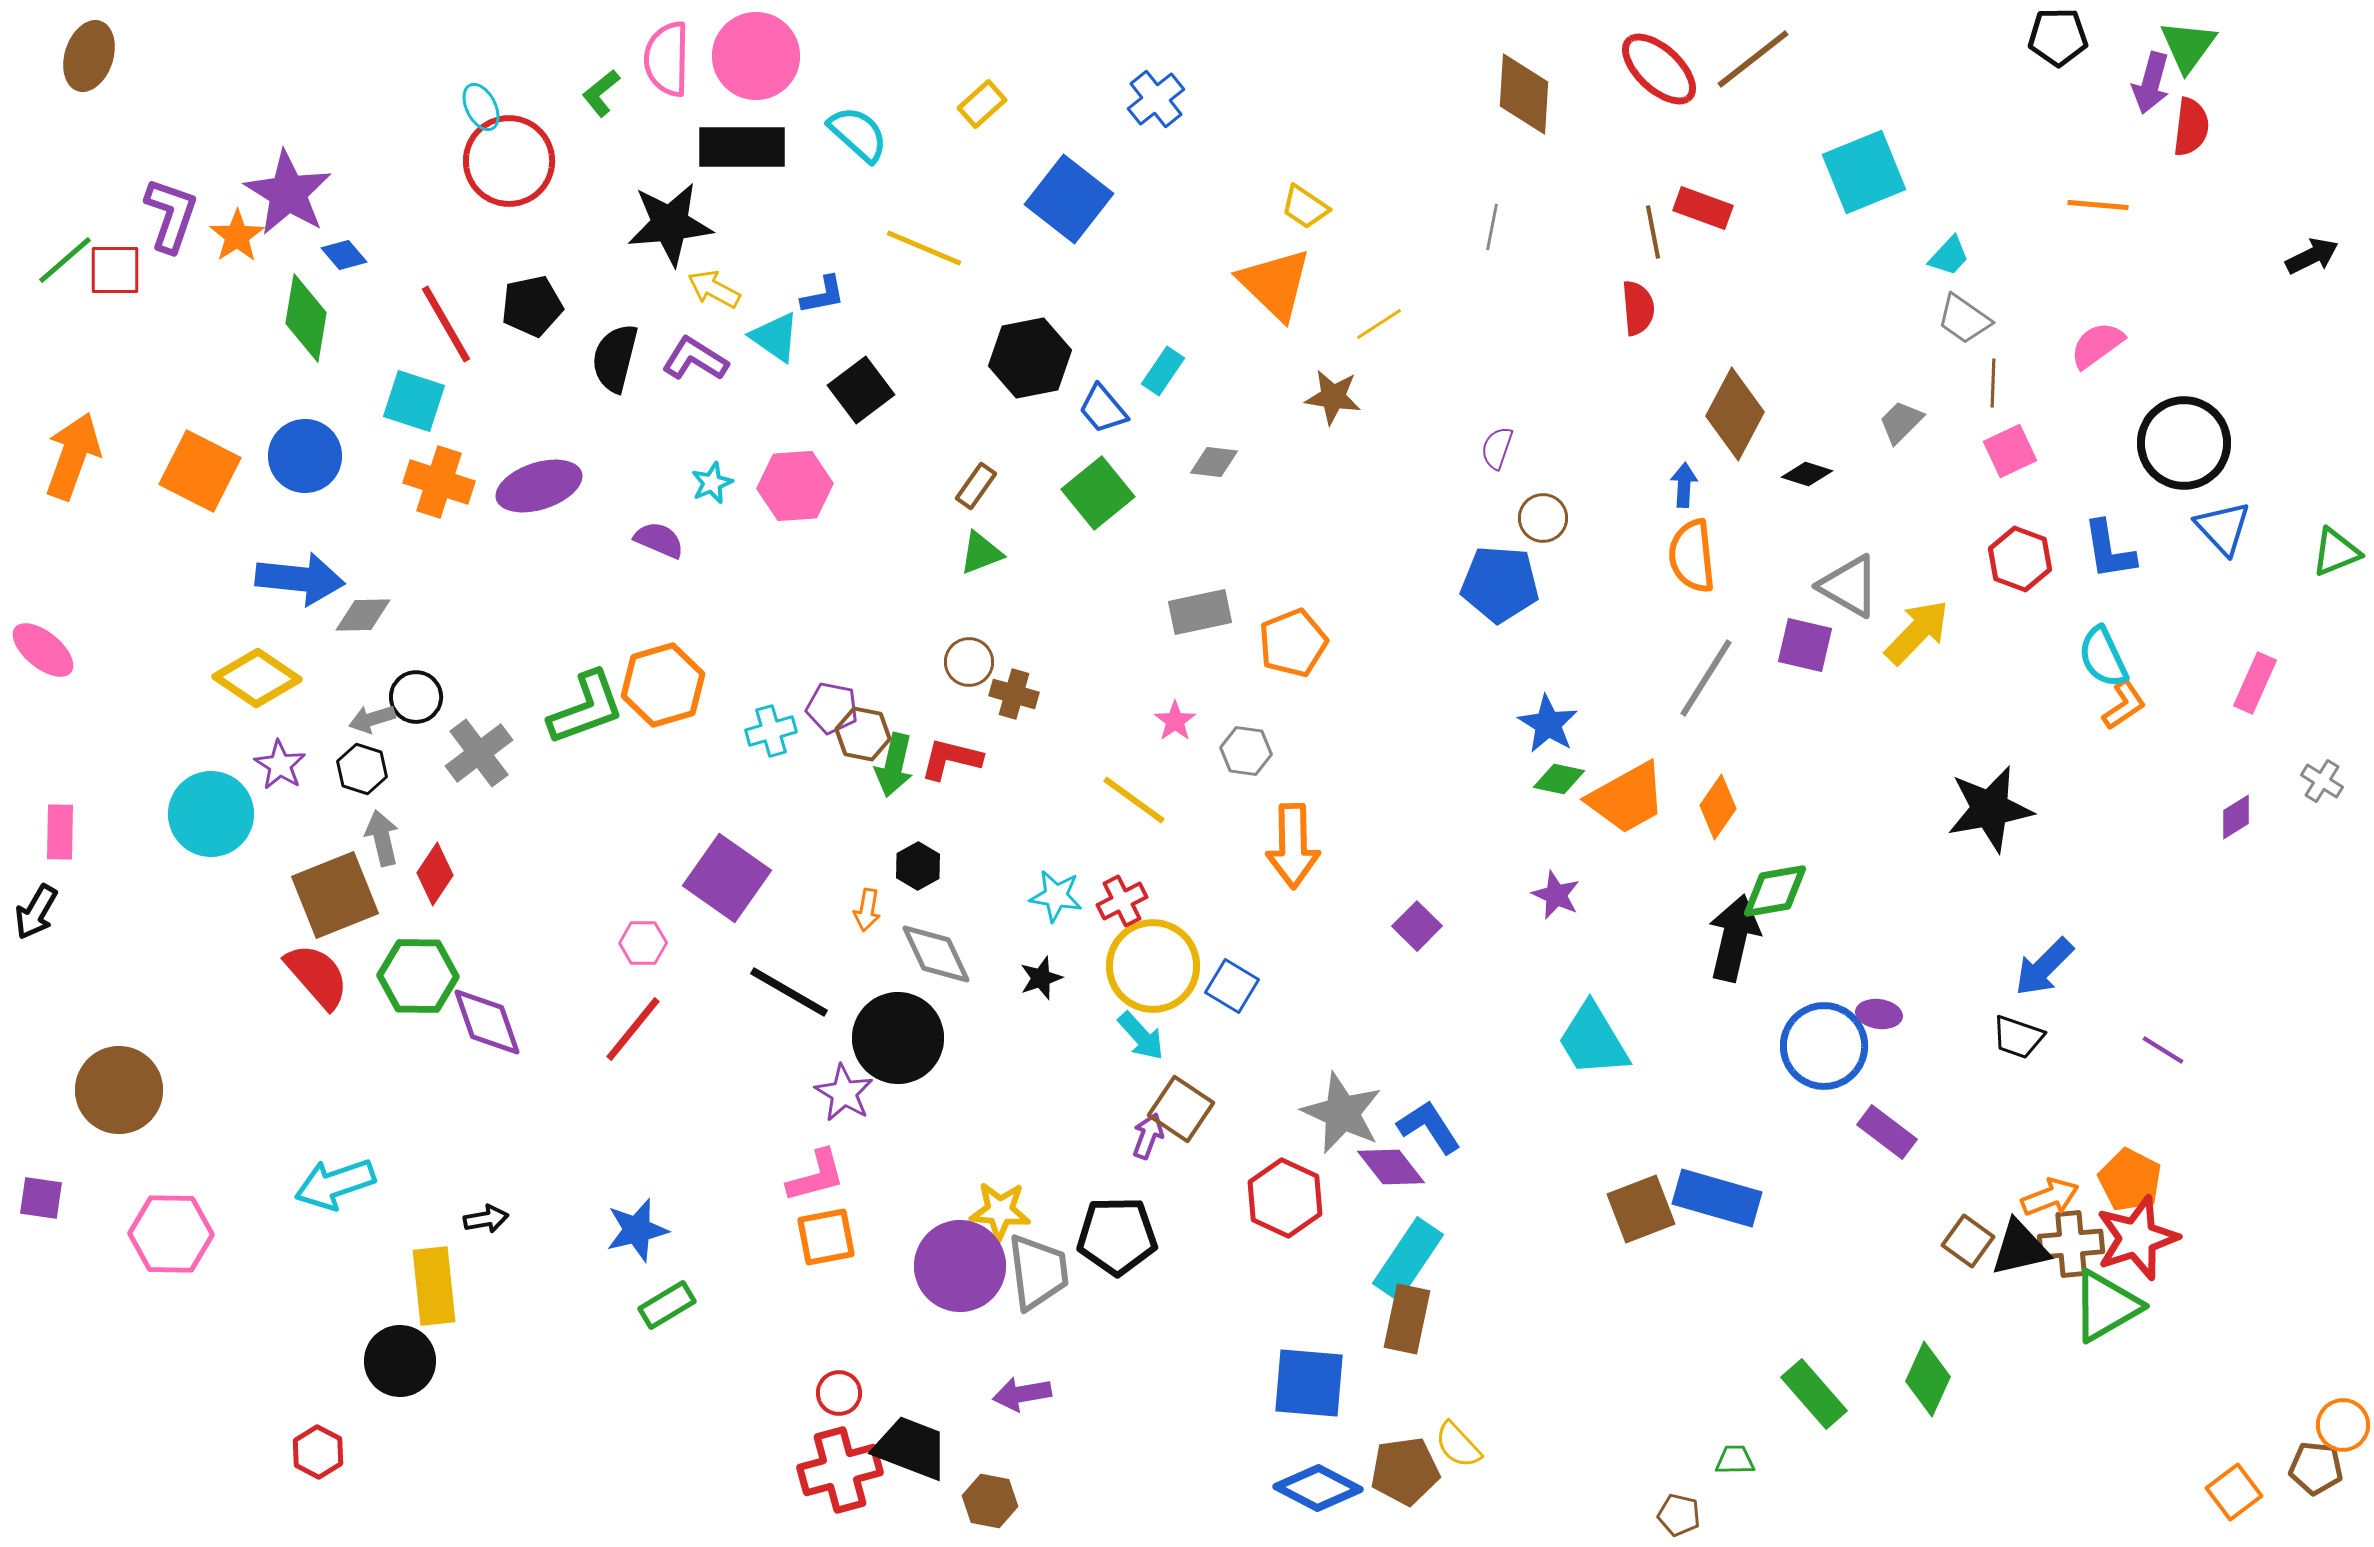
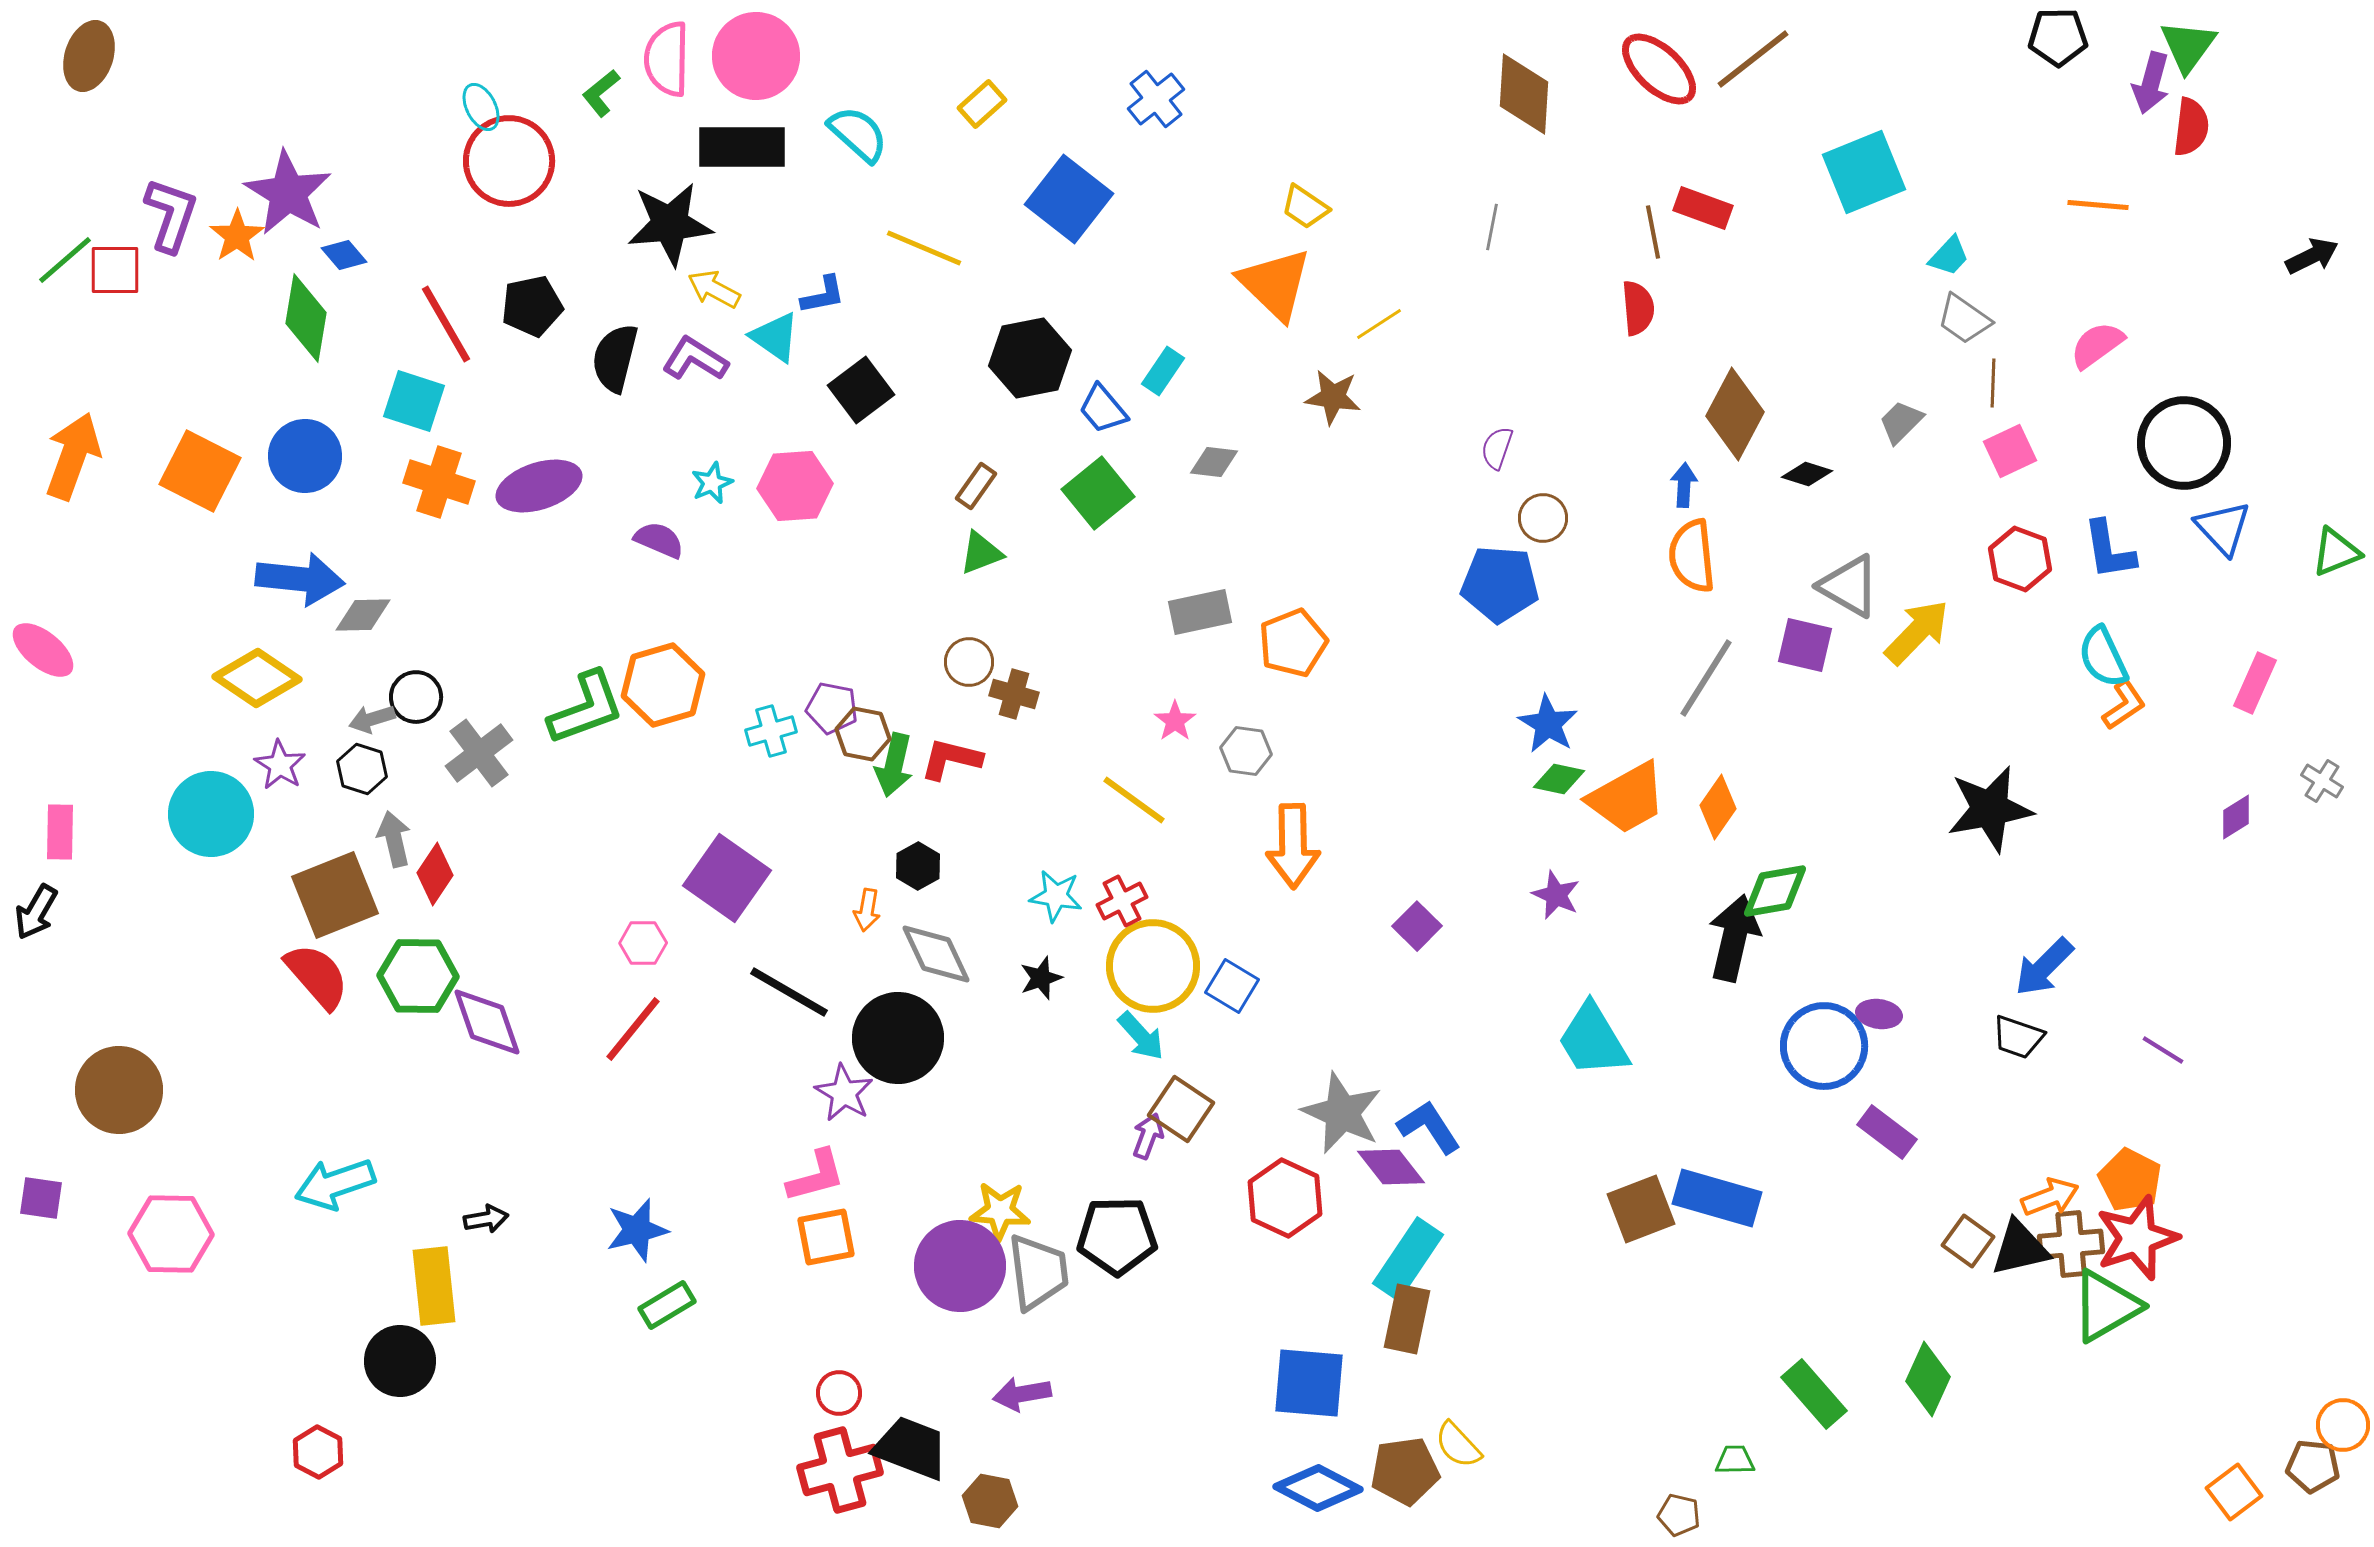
gray arrow at (382, 838): moved 12 px right, 1 px down
brown pentagon at (2316, 1468): moved 3 px left, 2 px up
